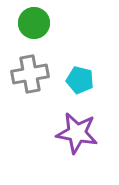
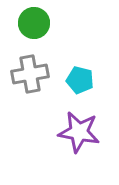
purple star: moved 2 px right, 1 px up
